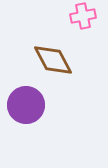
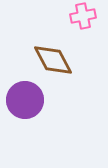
purple circle: moved 1 px left, 5 px up
